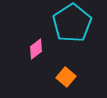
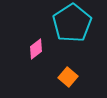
orange square: moved 2 px right
